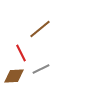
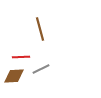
brown line: rotated 65 degrees counterclockwise
red line: moved 4 px down; rotated 66 degrees counterclockwise
